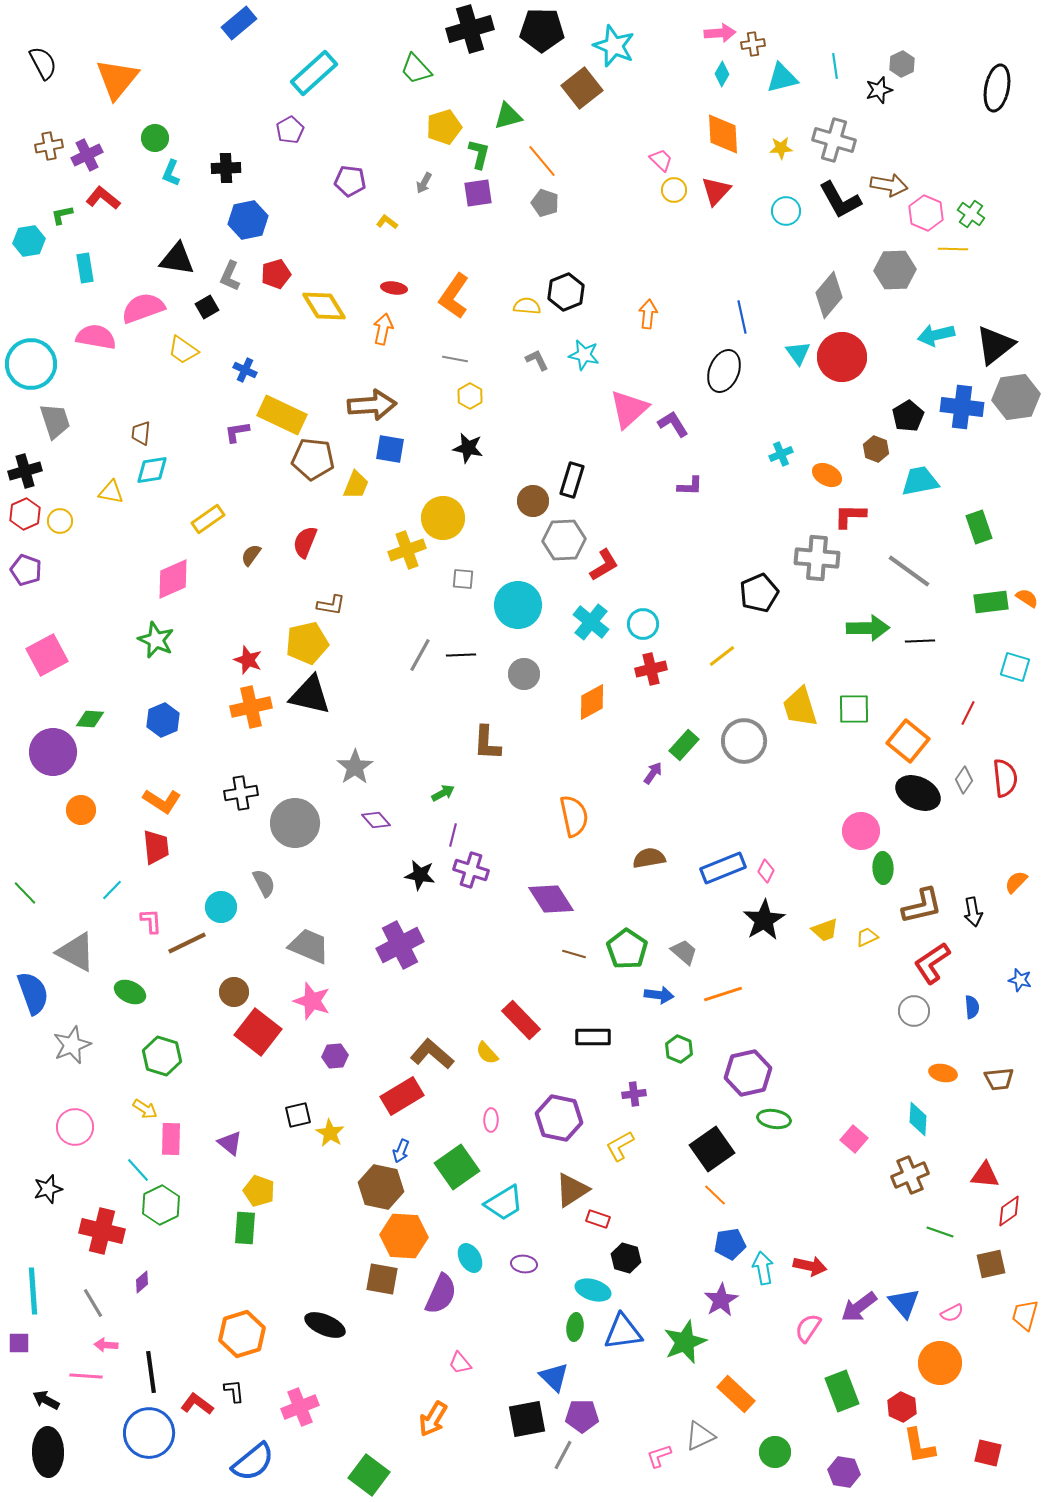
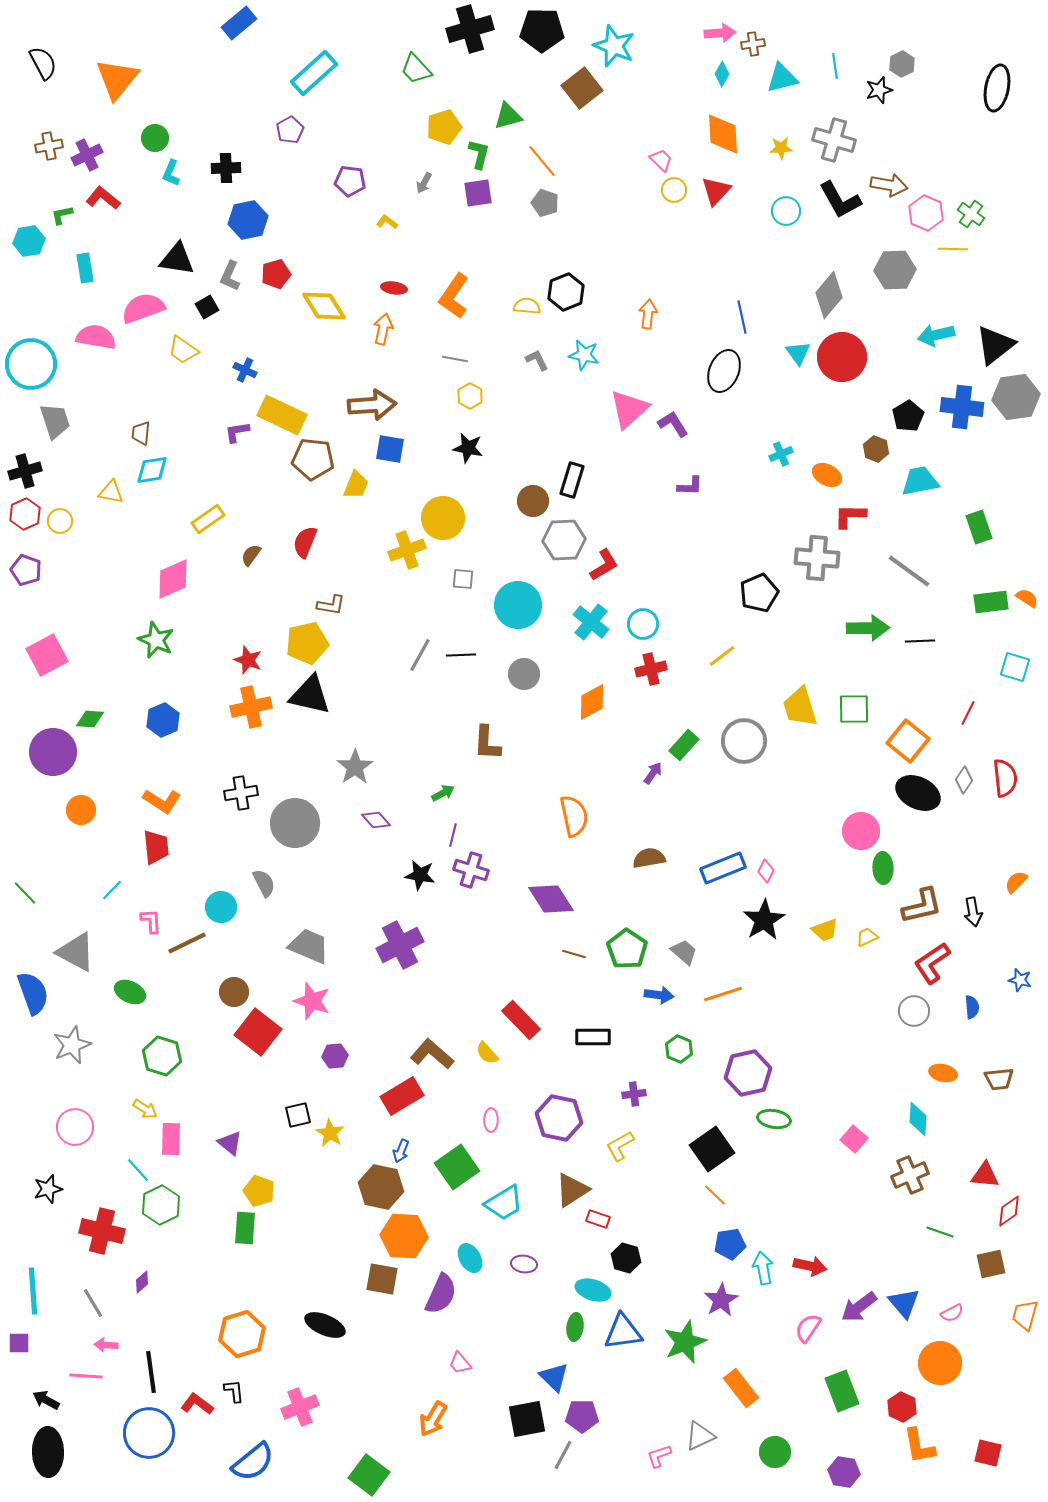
orange rectangle at (736, 1394): moved 5 px right, 6 px up; rotated 9 degrees clockwise
